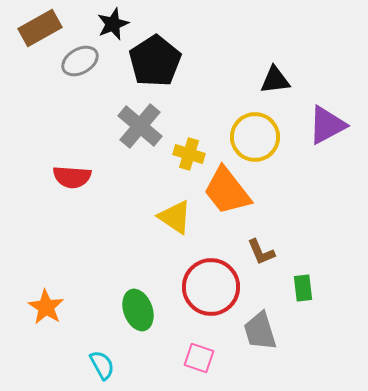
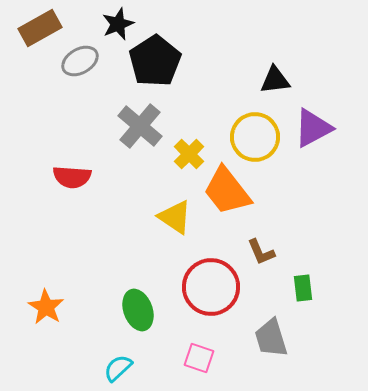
black star: moved 5 px right
purple triangle: moved 14 px left, 3 px down
yellow cross: rotated 28 degrees clockwise
gray trapezoid: moved 11 px right, 7 px down
cyan semicircle: moved 16 px right, 3 px down; rotated 104 degrees counterclockwise
